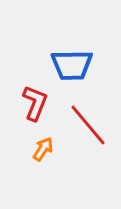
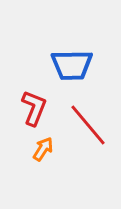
red L-shape: moved 1 px left, 5 px down
